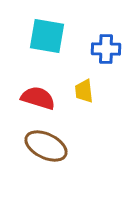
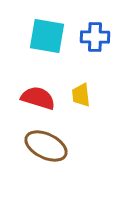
blue cross: moved 11 px left, 12 px up
yellow trapezoid: moved 3 px left, 4 px down
